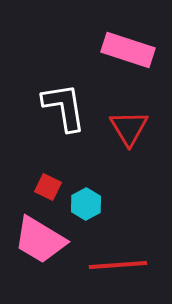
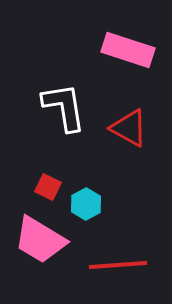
red triangle: rotated 30 degrees counterclockwise
